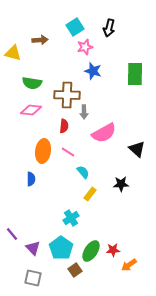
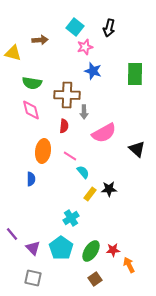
cyan square: rotated 18 degrees counterclockwise
pink diamond: rotated 70 degrees clockwise
pink line: moved 2 px right, 4 px down
black star: moved 12 px left, 5 px down
orange arrow: rotated 98 degrees clockwise
brown square: moved 20 px right, 9 px down
